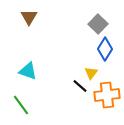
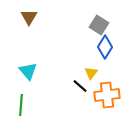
gray square: moved 1 px right, 1 px down; rotated 12 degrees counterclockwise
blue diamond: moved 2 px up
cyan triangle: rotated 30 degrees clockwise
green line: rotated 40 degrees clockwise
